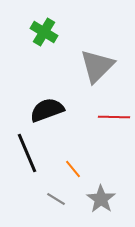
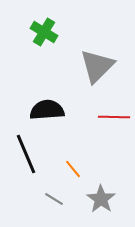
black semicircle: rotated 16 degrees clockwise
black line: moved 1 px left, 1 px down
gray line: moved 2 px left
